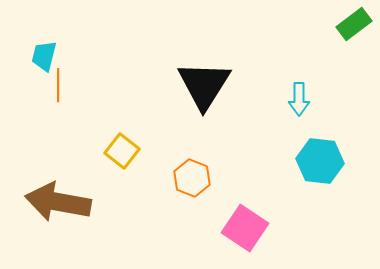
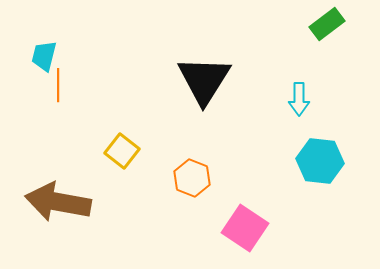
green rectangle: moved 27 px left
black triangle: moved 5 px up
